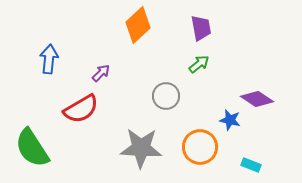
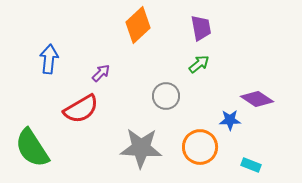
blue star: rotated 15 degrees counterclockwise
